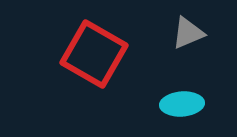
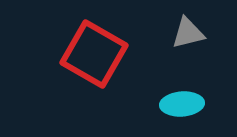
gray triangle: rotated 9 degrees clockwise
